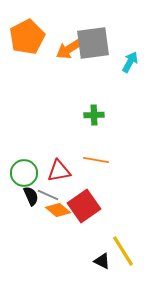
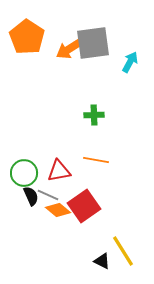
orange pentagon: rotated 12 degrees counterclockwise
